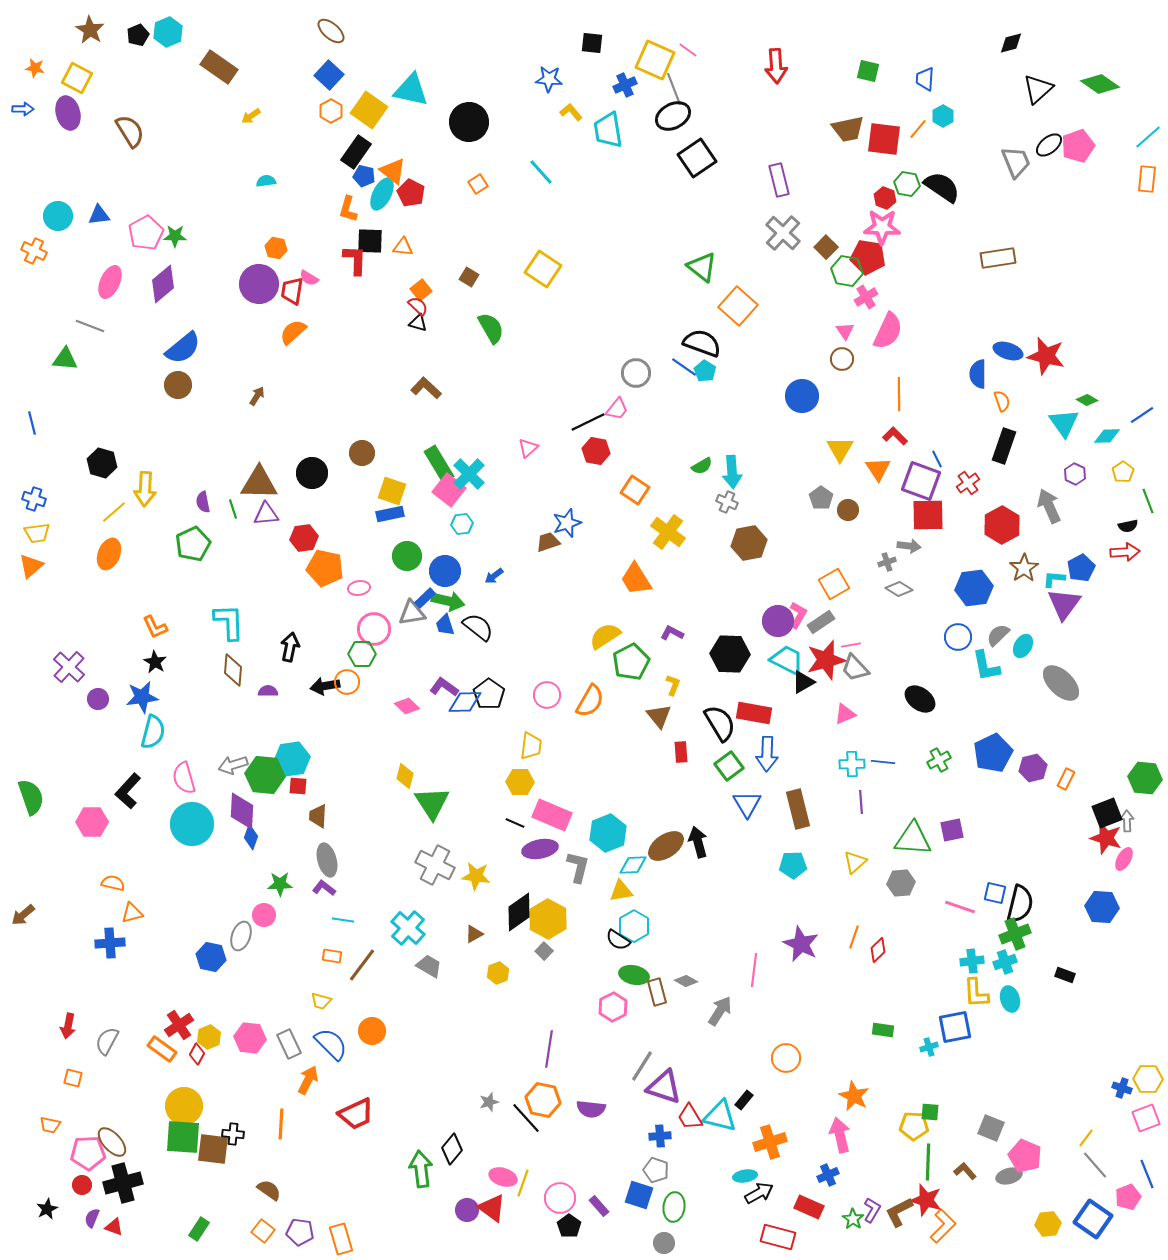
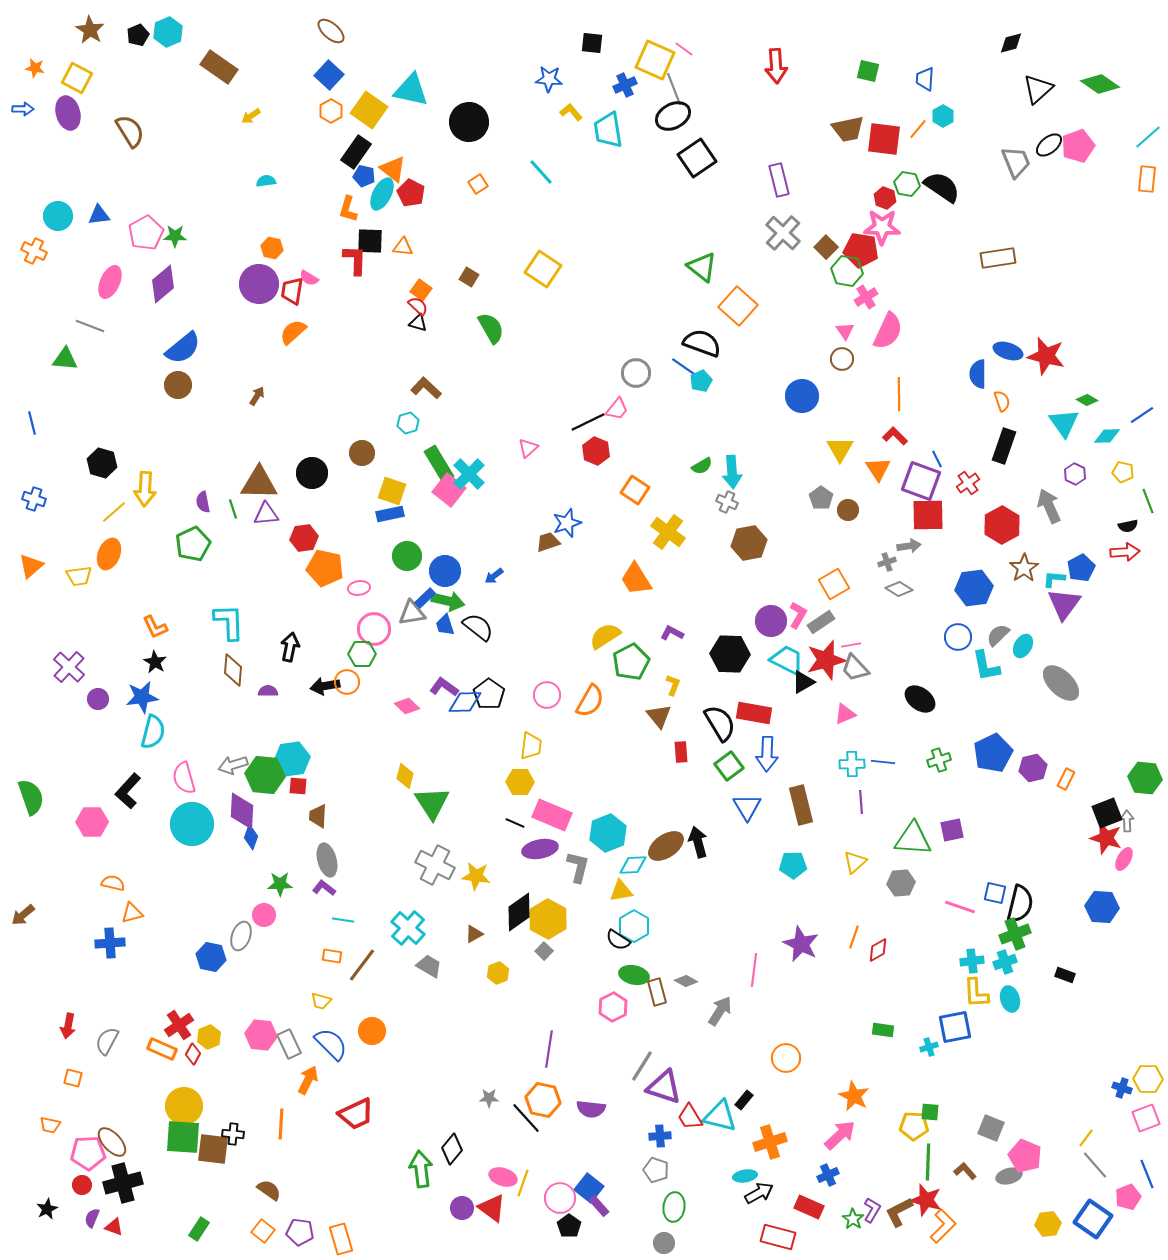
pink line at (688, 50): moved 4 px left, 1 px up
orange triangle at (393, 171): moved 2 px up
orange hexagon at (276, 248): moved 4 px left
red pentagon at (868, 257): moved 7 px left, 7 px up
orange square at (421, 290): rotated 15 degrees counterclockwise
cyan pentagon at (705, 371): moved 4 px left, 10 px down; rotated 15 degrees clockwise
red hexagon at (596, 451): rotated 12 degrees clockwise
yellow pentagon at (1123, 472): rotated 25 degrees counterclockwise
cyan hexagon at (462, 524): moved 54 px left, 101 px up; rotated 10 degrees counterclockwise
yellow trapezoid at (37, 533): moved 42 px right, 43 px down
gray arrow at (909, 546): rotated 15 degrees counterclockwise
purple circle at (778, 621): moved 7 px left
green cross at (939, 760): rotated 10 degrees clockwise
blue triangle at (747, 804): moved 3 px down
brown rectangle at (798, 809): moved 3 px right, 4 px up
red diamond at (878, 950): rotated 15 degrees clockwise
pink hexagon at (250, 1038): moved 11 px right, 3 px up
orange rectangle at (162, 1049): rotated 12 degrees counterclockwise
red diamond at (197, 1054): moved 4 px left
gray star at (489, 1102): moved 4 px up; rotated 18 degrees clockwise
pink arrow at (840, 1135): rotated 60 degrees clockwise
blue square at (639, 1195): moved 50 px left, 7 px up; rotated 20 degrees clockwise
purple circle at (467, 1210): moved 5 px left, 2 px up
